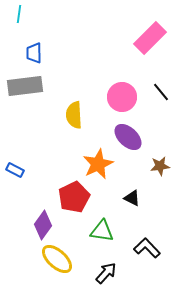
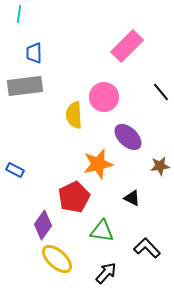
pink rectangle: moved 23 px left, 8 px down
pink circle: moved 18 px left
orange star: rotated 12 degrees clockwise
